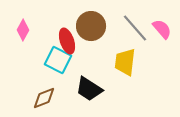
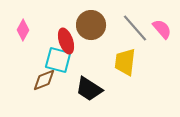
brown circle: moved 1 px up
red ellipse: moved 1 px left
cyan square: rotated 12 degrees counterclockwise
brown diamond: moved 18 px up
